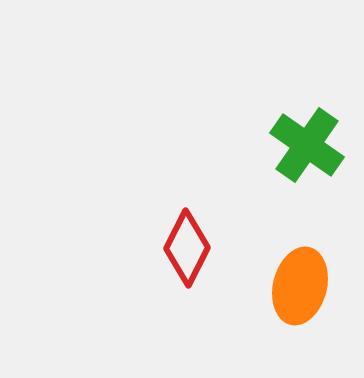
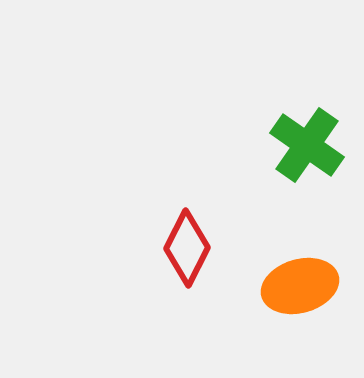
orange ellipse: rotated 60 degrees clockwise
